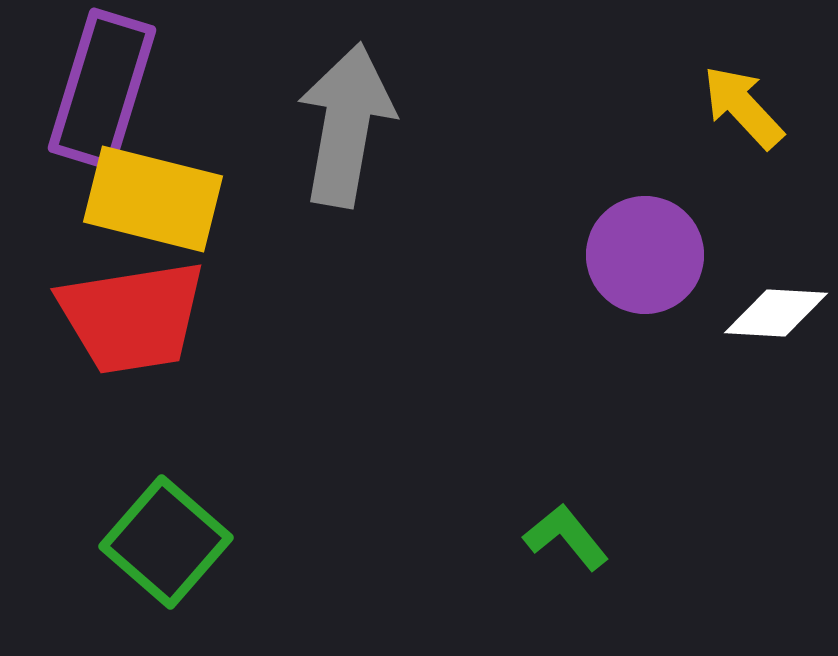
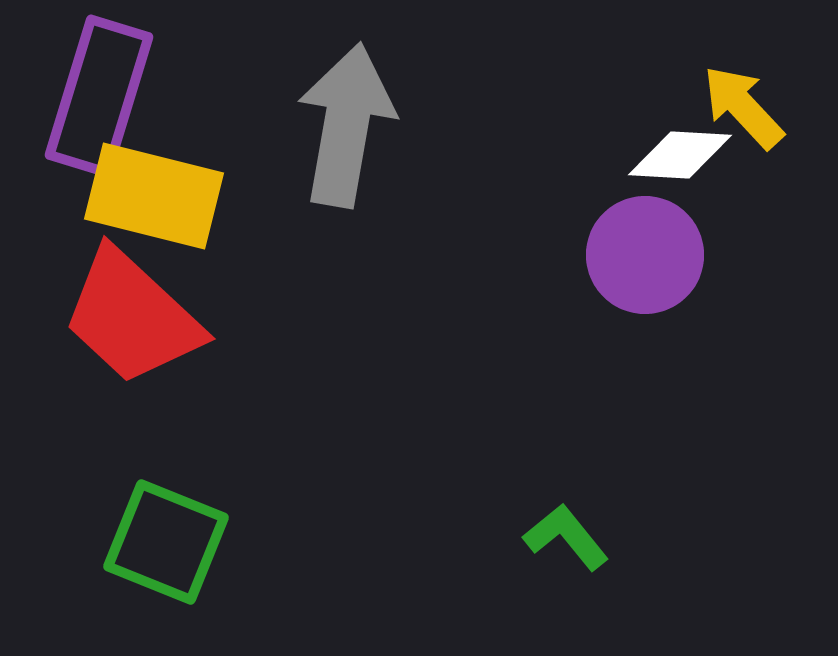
purple rectangle: moved 3 px left, 7 px down
yellow rectangle: moved 1 px right, 3 px up
white diamond: moved 96 px left, 158 px up
red trapezoid: rotated 52 degrees clockwise
green square: rotated 19 degrees counterclockwise
